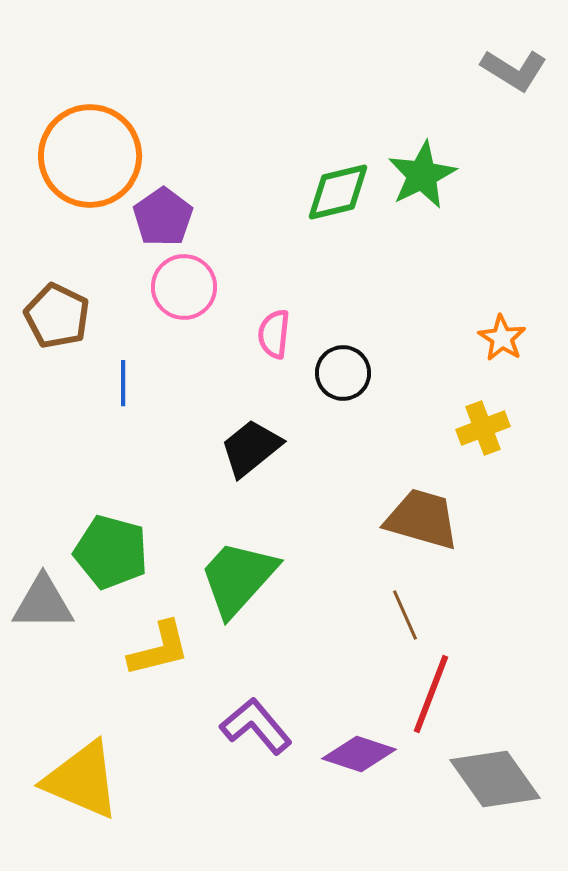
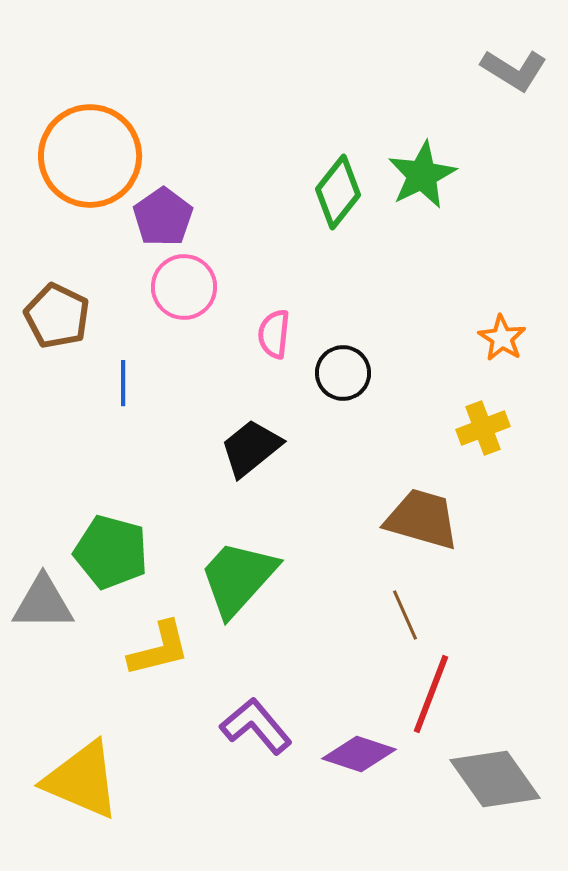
green diamond: rotated 38 degrees counterclockwise
